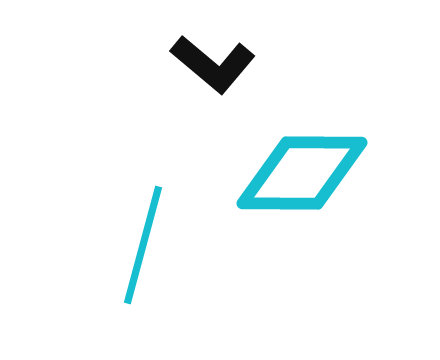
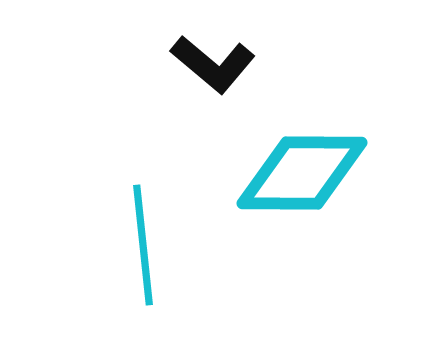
cyan line: rotated 21 degrees counterclockwise
